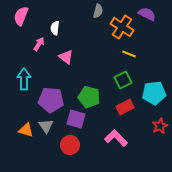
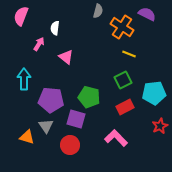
orange triangle: moved 1 px right, 7 px down
